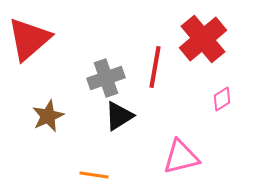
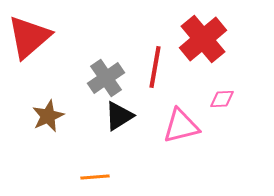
red triangle: moved 2 px up
gray cross: rotated 15 degrees counterclockwise
pink diamond: rotated 30 degrees clockwise
pink triangle: moved 31 px up
orange line: moved 1 px right, 2 px down; rotated 12 degrees counterclockwise
